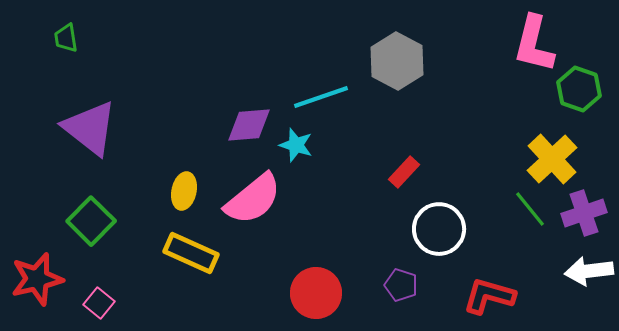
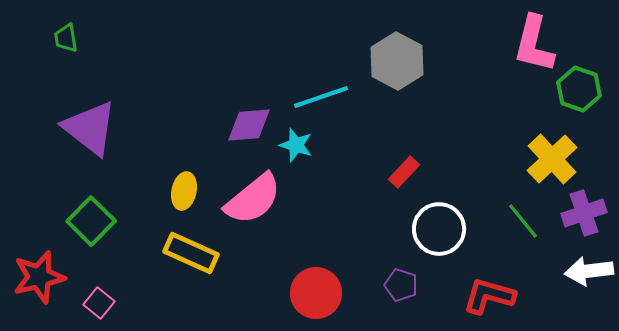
green line: moved 7 px left, 12 px down
red star: moved 2 px right, 2 px up
